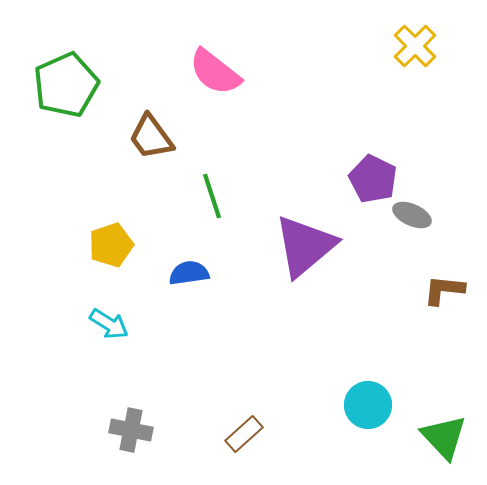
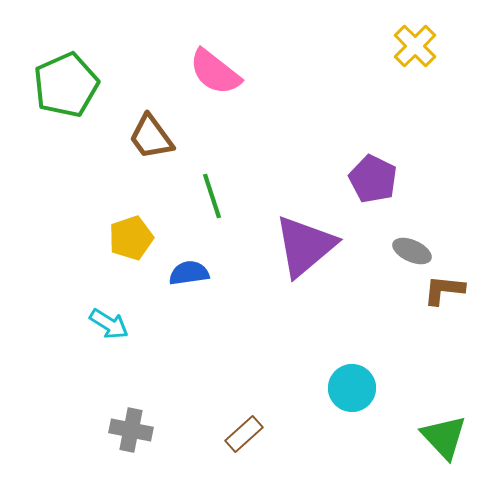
gray ellipse: moved 36 px down
yellow pentagon: moved 20 px right, 7 px up
cyan circle: moved 16 px left, 17 px up
